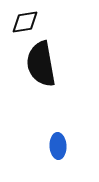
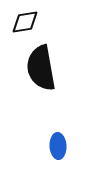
black semicircle: moved 4 px down
